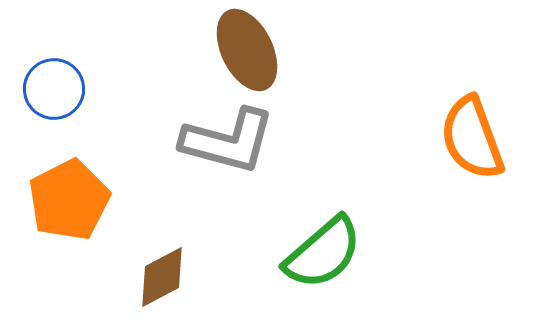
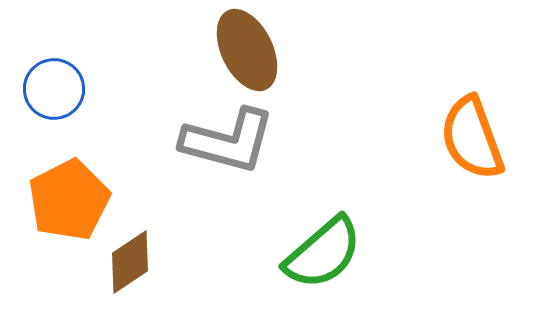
brown diamond: moved 32 px left, 15 px up; rotated 6 degrees counterclockwise
